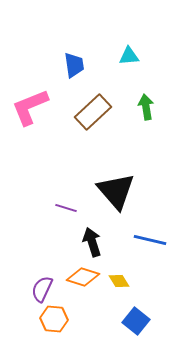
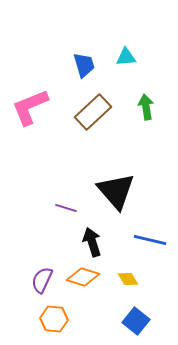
cyan triangle: moved 3 px left, 1 px down
blue trapezoid: moved 10 px right; rotated 8 degrees counterclockwise
yellow diamond: moved 9 px right, 2 px up
purple semicircle: moved 9 px up
